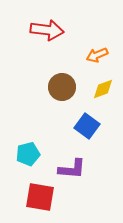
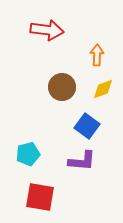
orange arrow: rotated 115 degrees clockwise
purple L-shape: moved 10 px right, 8 px up
